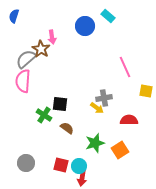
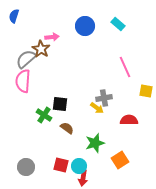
cyan rectangle: moved 10 px right, 8 px down
pink arrow: rotated 88 degrees counterclockwise
orange square: moved 10 px down
gray circle: moved 4 px down
red arrow: moved 1 px right
